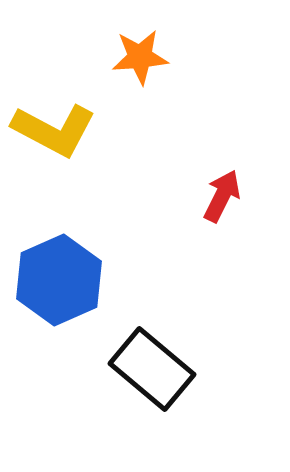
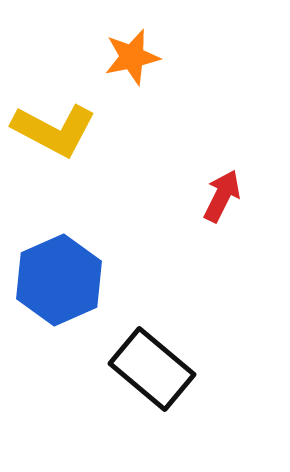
orange star: moved 8 px left; rotated 8 degrees counterclockwise
